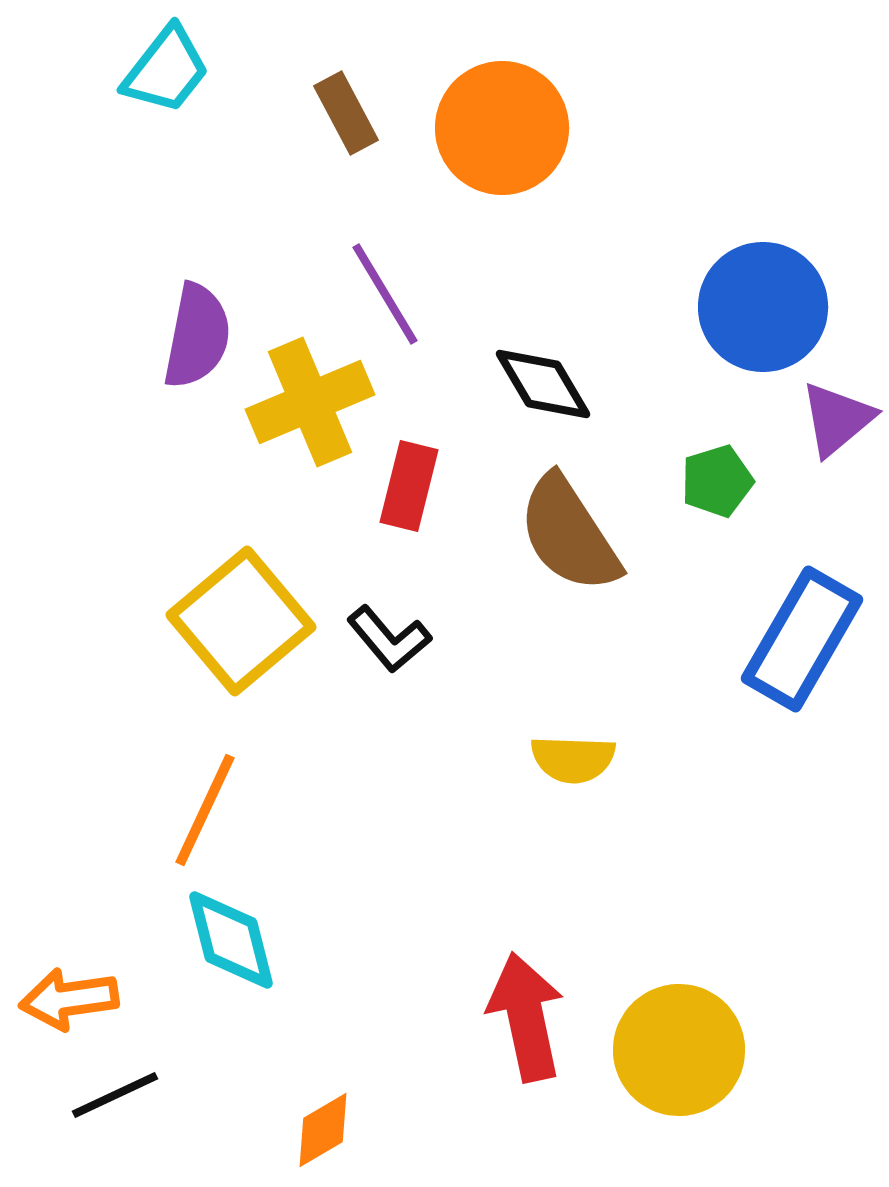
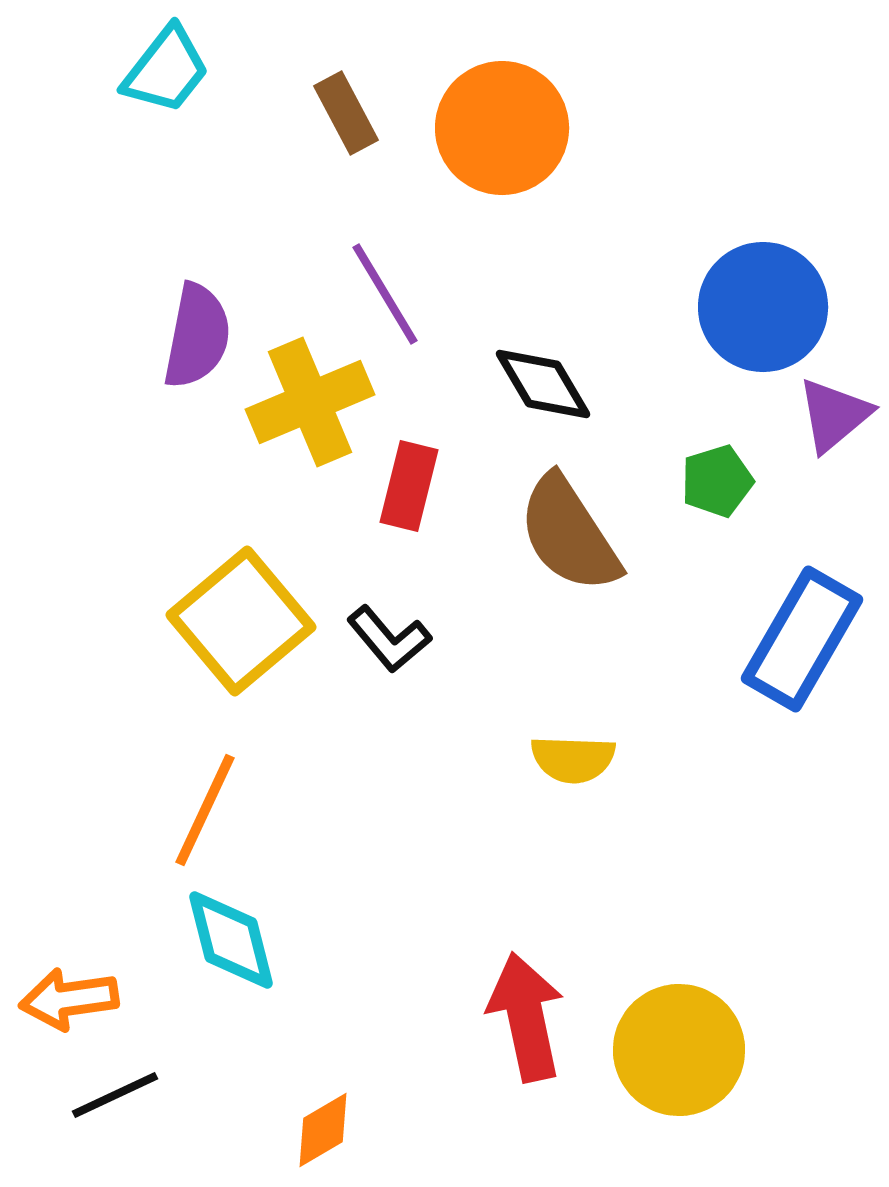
purple triangle: moved 3 px left, 4 px up
